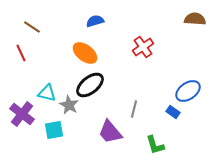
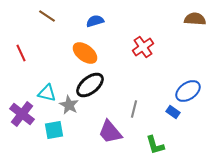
brown line: moved 15 px right, 11 px up
